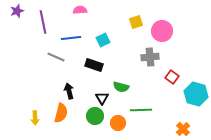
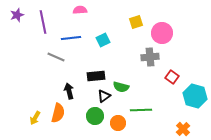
purple star: moved 4 px down
pink circle: moved 2 px down
black rectangle: moved 2 px right, 11 px down; rotated 24 degrees counterclockwise
cyan hexagon: moved 1 px left, 2 px down
black triangle: moved 2 px right, 2 px up; rotated 24 degrees clockwise
orange semicircle: moved 3 px left
yellow arrow: rotated 32 degrees clockwise
